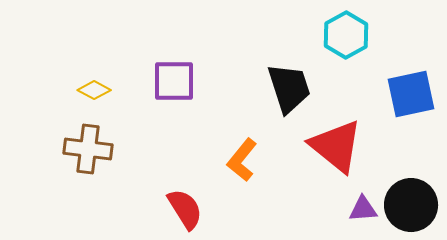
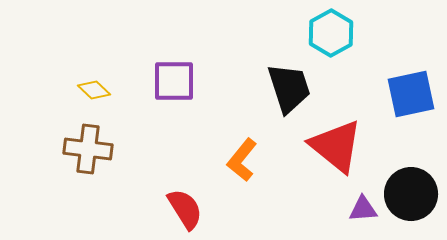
cyan hexagon: moved 15 px left, 2 px up
yellow diamond: rotated 16 degrees clockwise
black circle: moved 11 px up
